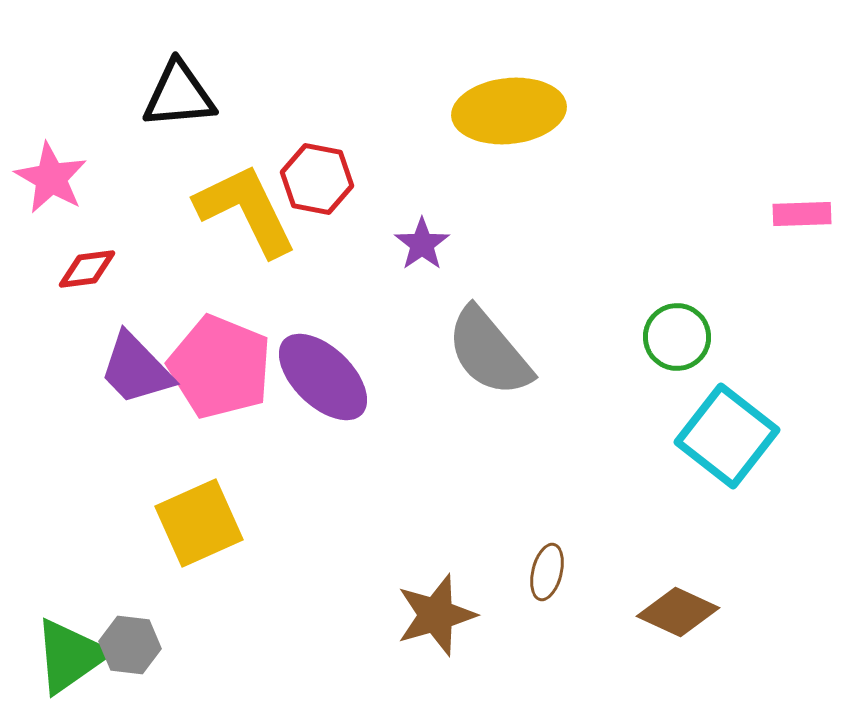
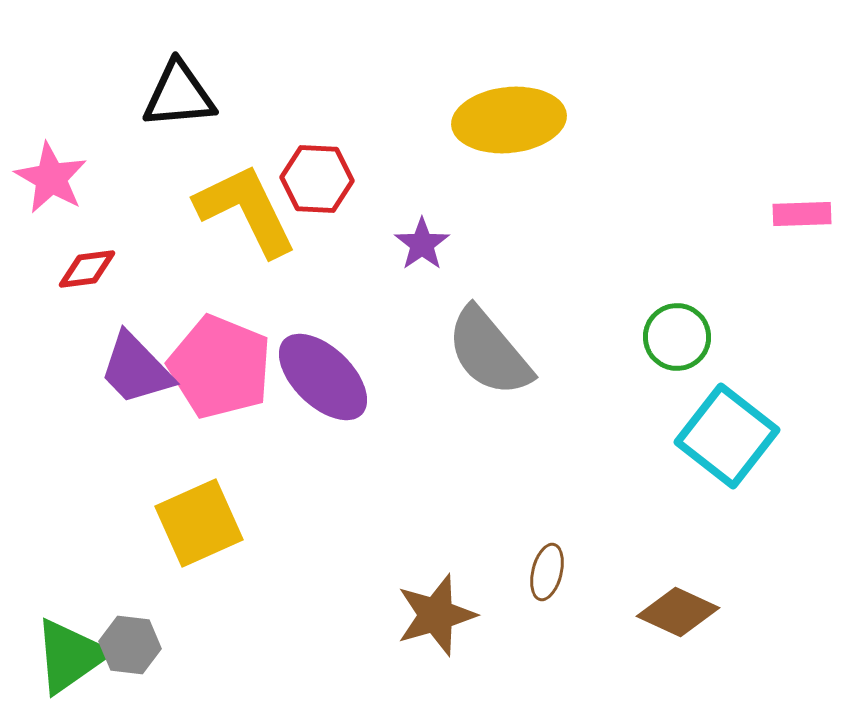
yellow ellipse: moved 9 px down
red hexagon: rotated 8 degrees counterclockwise
